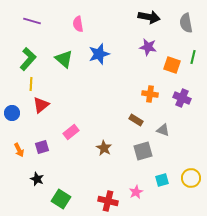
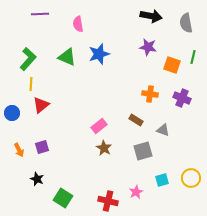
black arrow: moved 2 px right, 1 px up
purple line: moved 8 px right, 7 px up; rotated 18 degrees counterclockwise
green triangle: moved 3 px right, 2 px up; rotated 18 degrees counterclockwise
pink rectangle: moved 28 px right, 6 px up
green square: moved 2 px right, 1 px up
